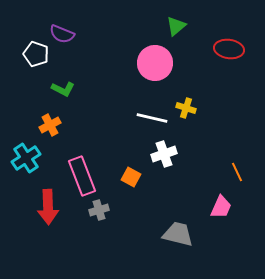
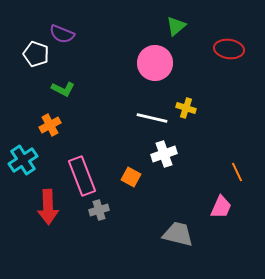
cyan cross: moved 3 px left, 2 px down
